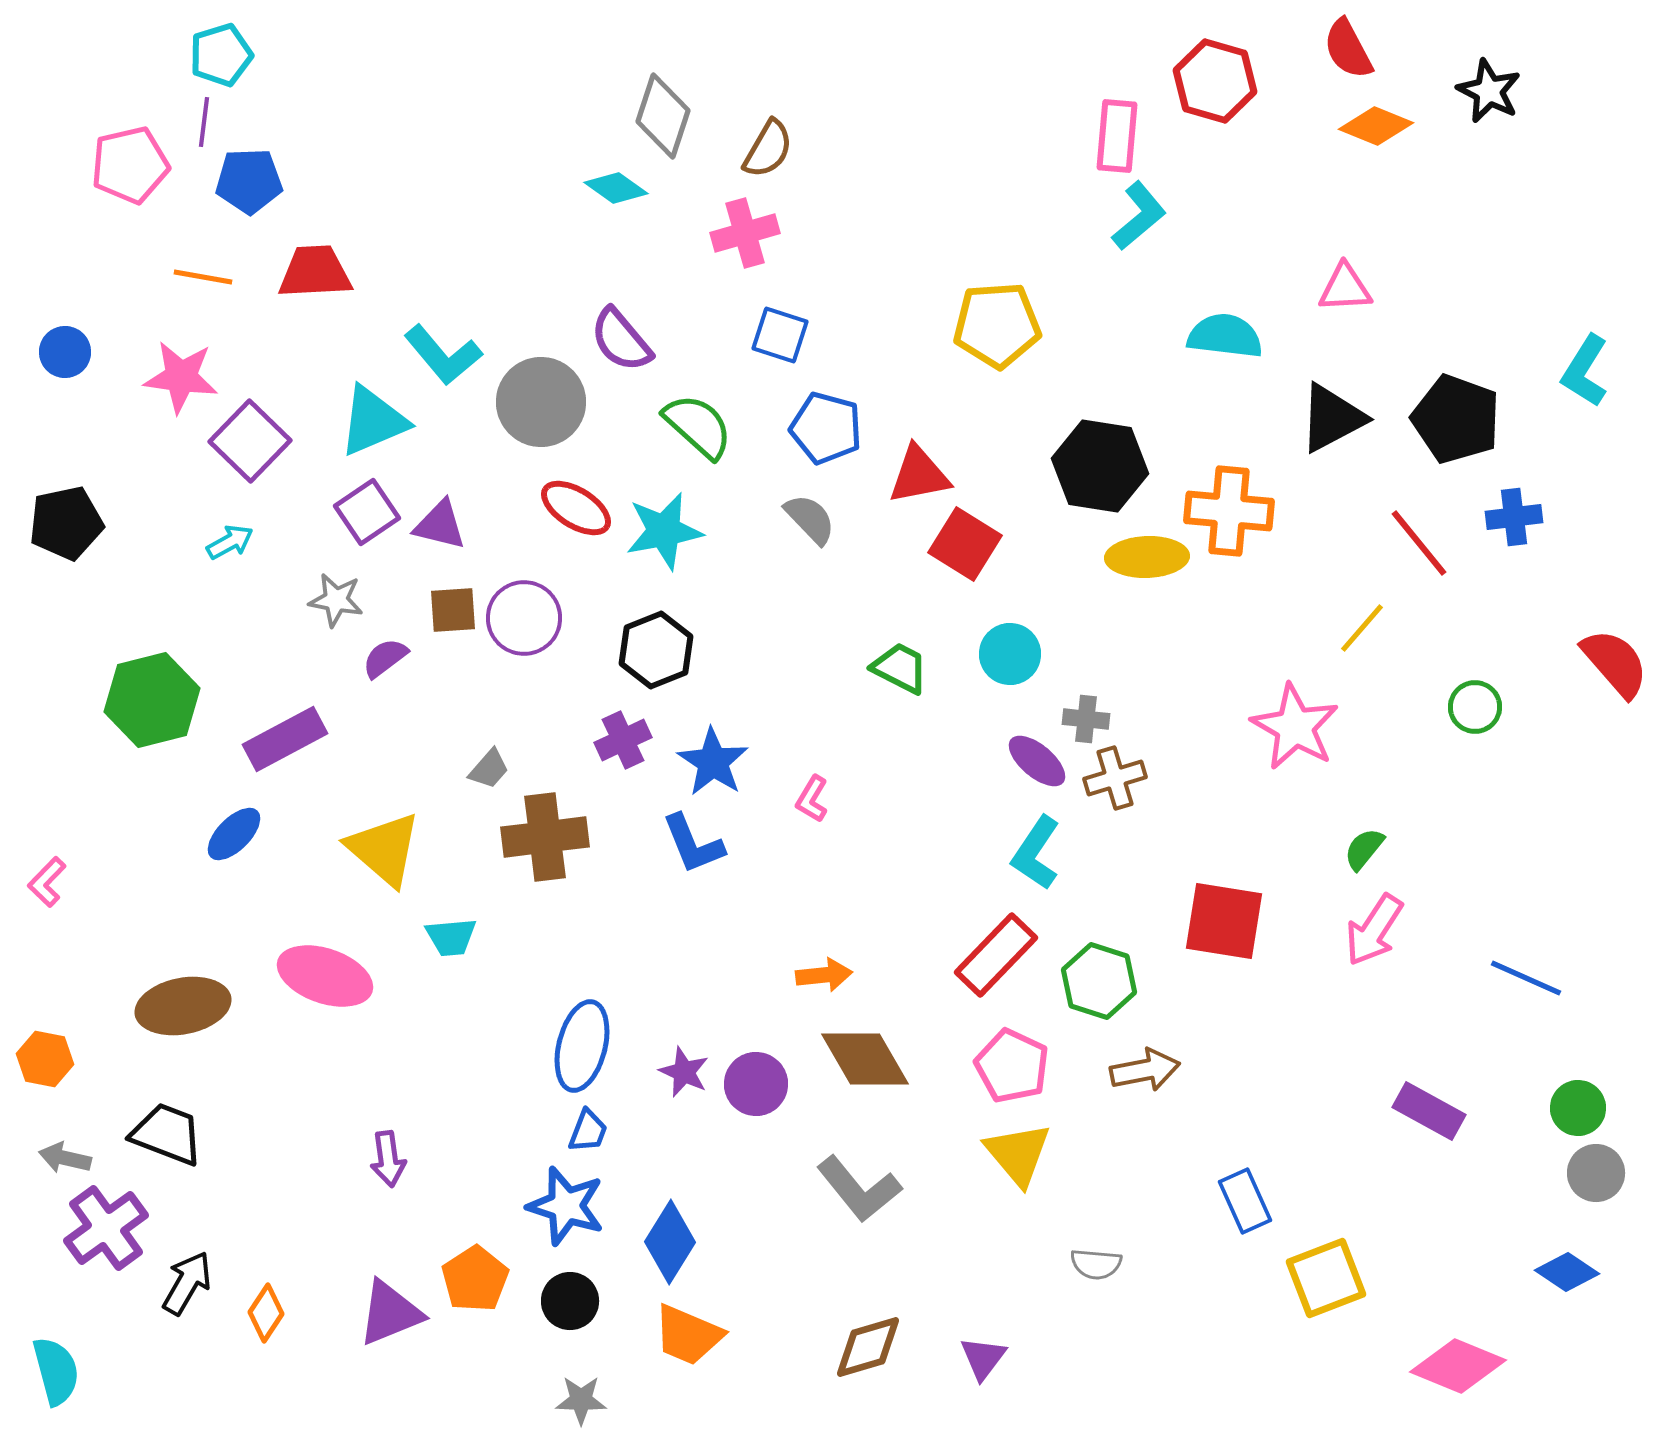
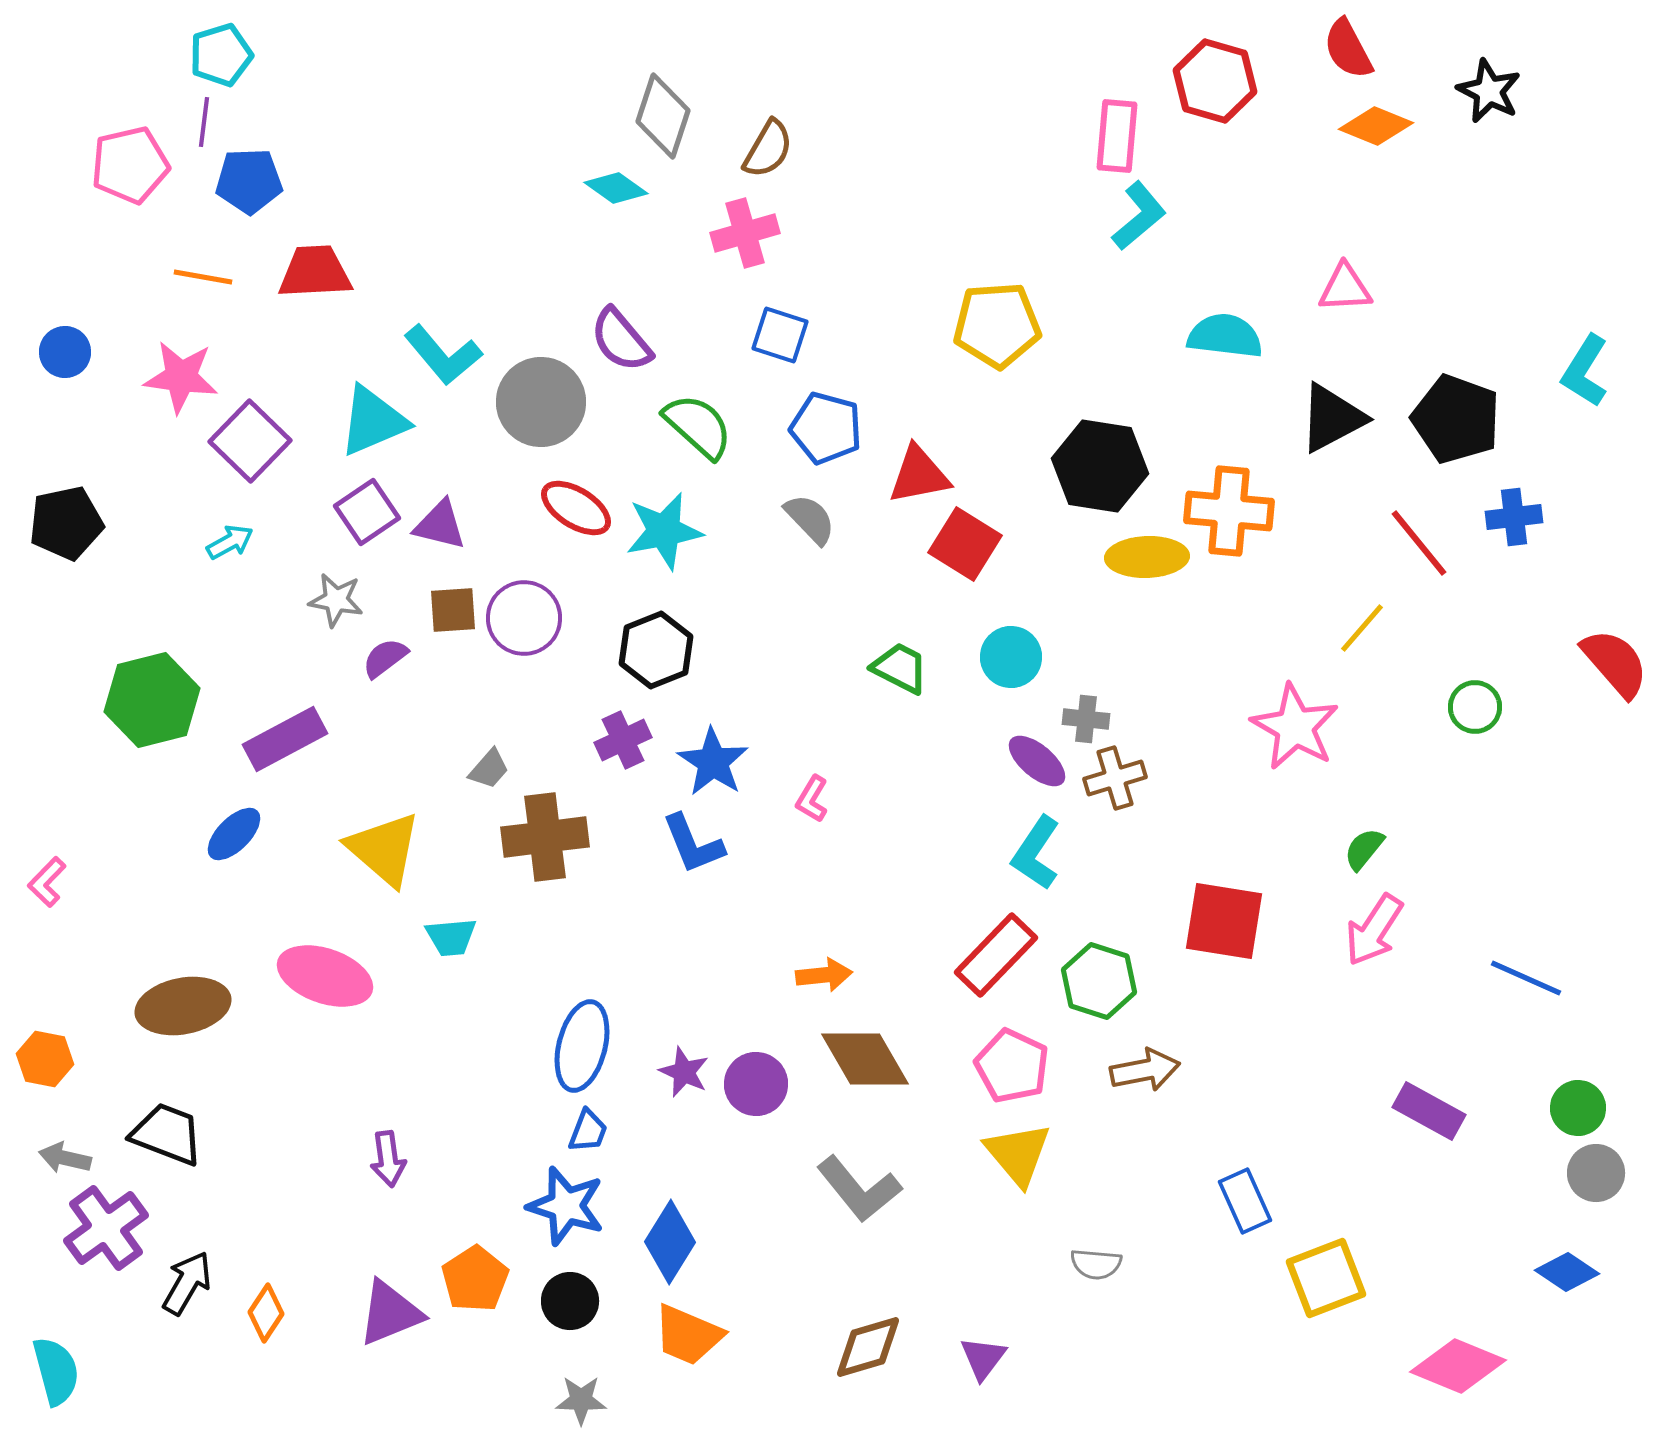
cyan circle at (1010, 654): moved 1 px right, 3 px down
